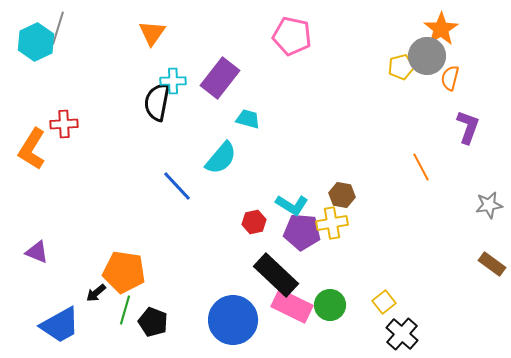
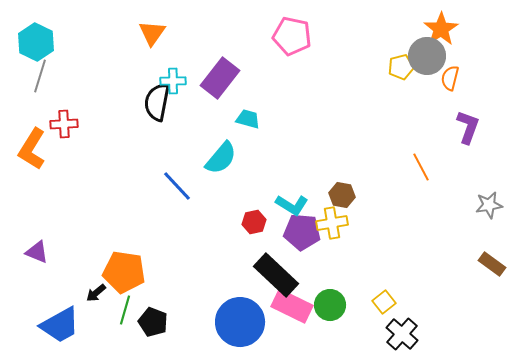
gray line: moved 18 px left, 48 px down
cyan hexagon: rotated 9 degrees counterclockwise
blue circle: moved 7 px right, 2 px down
